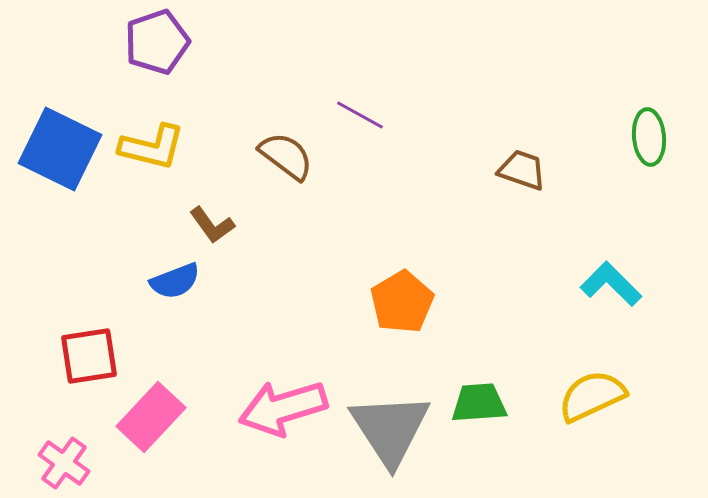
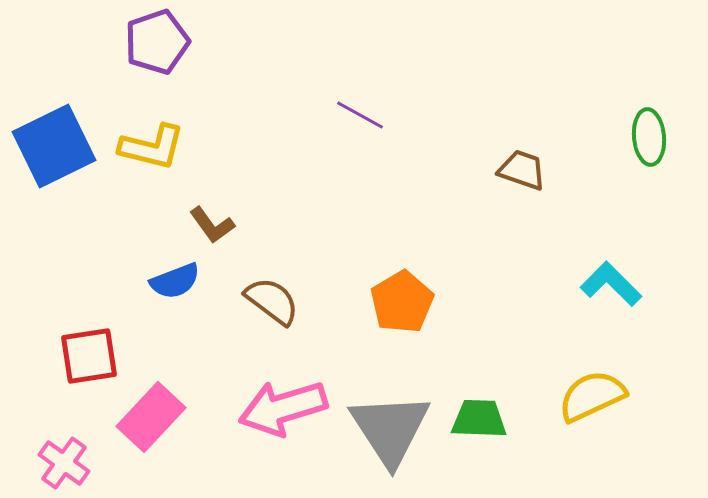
blue square: moved 6 px left, 3 px up; rotated 38 degrees clockwise
brown semicircle: moved 14 px left, 145 px down
green trapezoid: moved 16 px down; rotated 6 degrees clockwise
